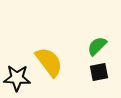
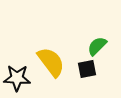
yellow semicircle: moved 2 px right
black square: moved 12 px left, 3 px up
